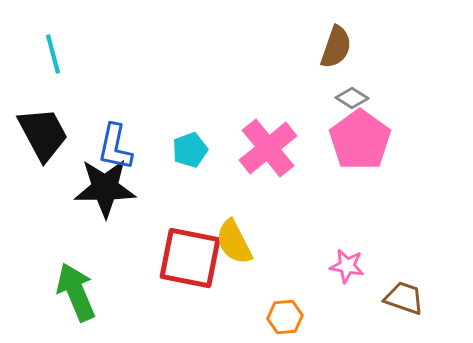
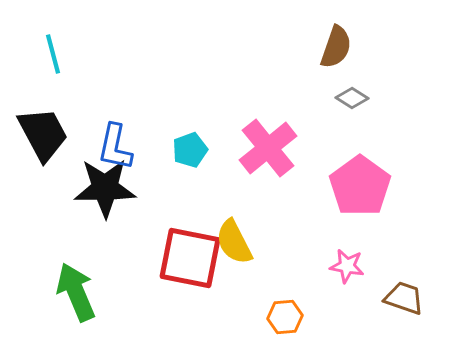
pink pentagon: moved 46 px down
